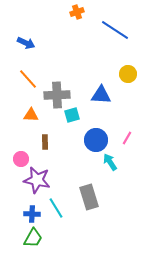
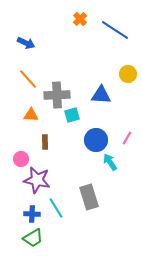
orange cross: moved 3 px right, 7 px down; rotated 24 degrees counterclockwise
green trapezoid: rotated 30 degrees clockwise
